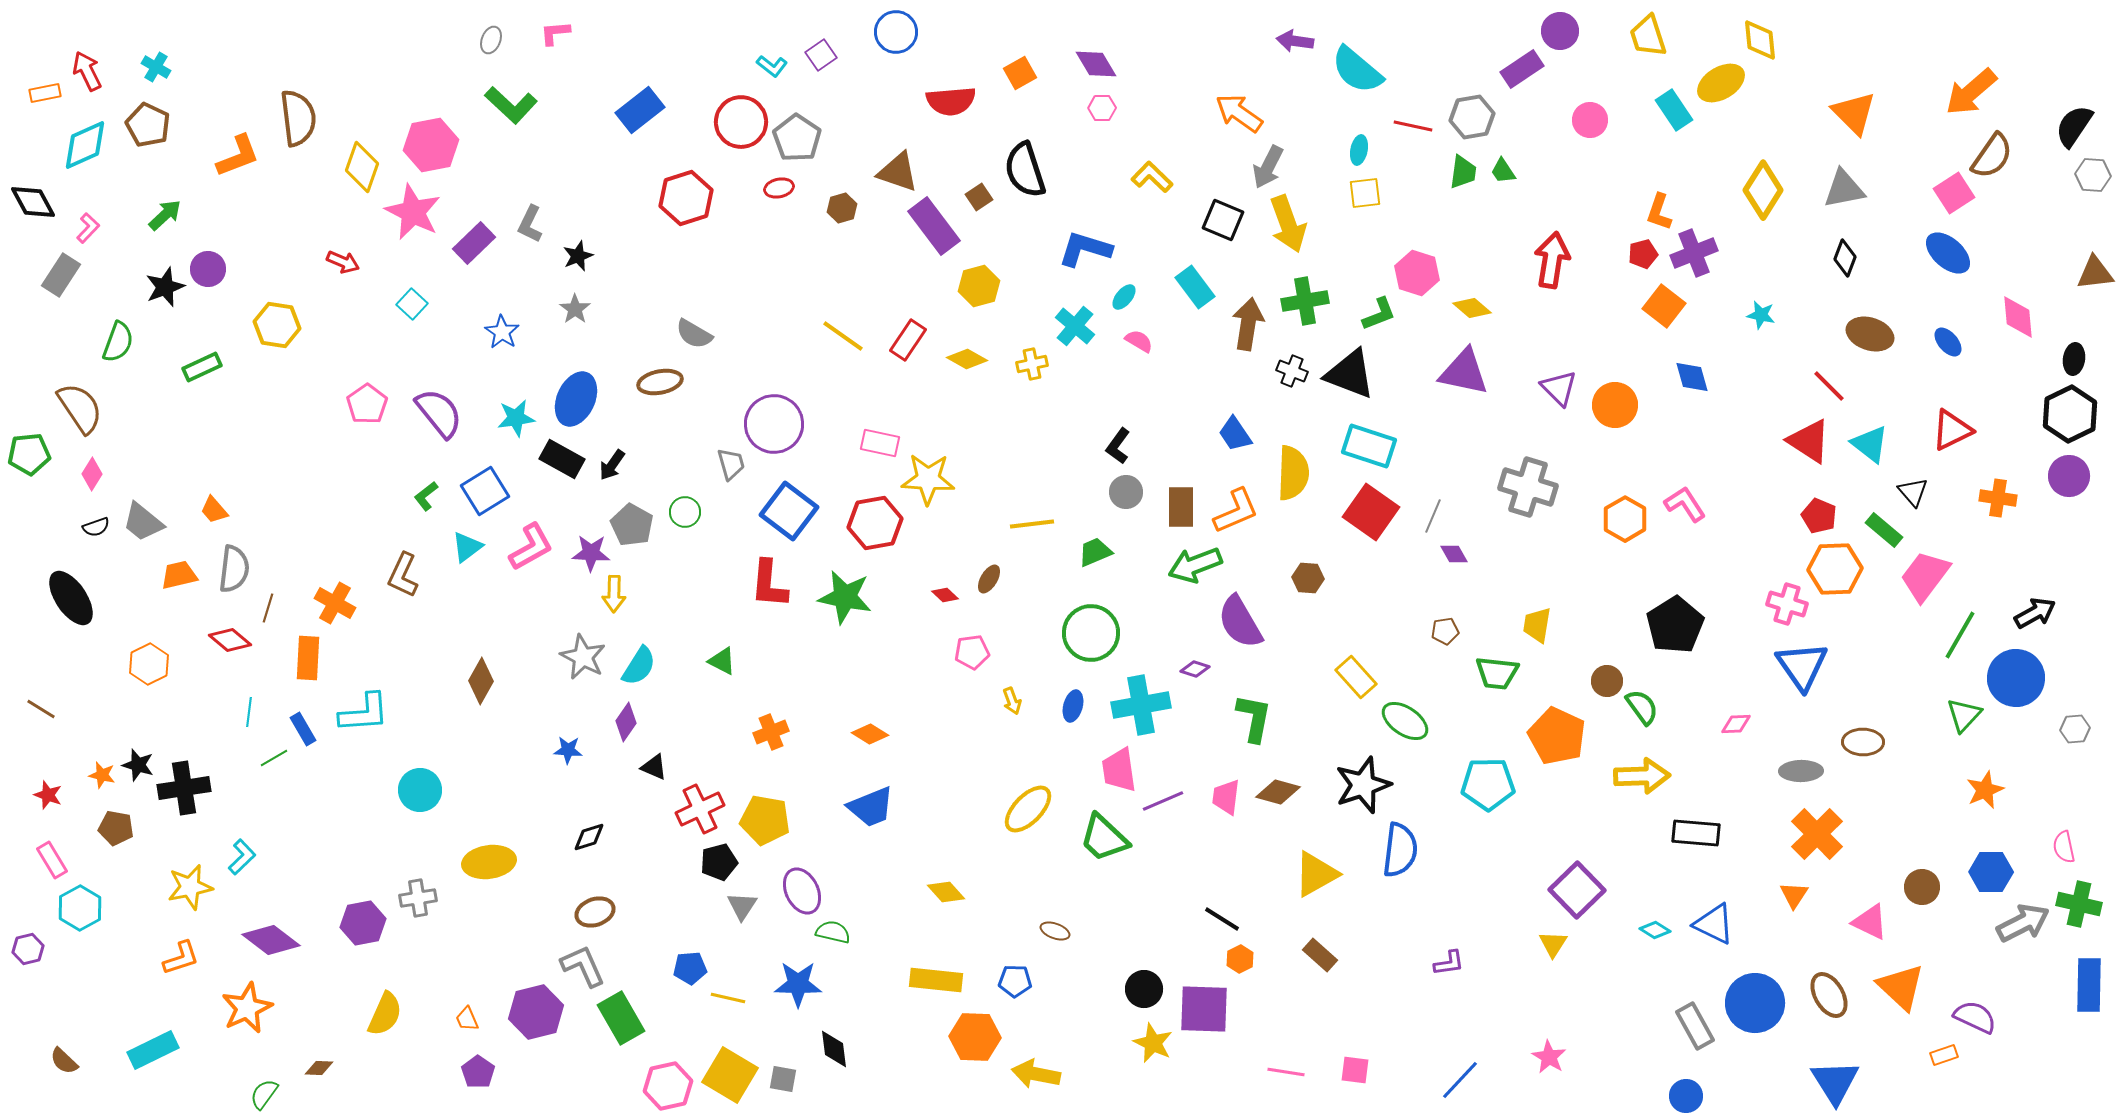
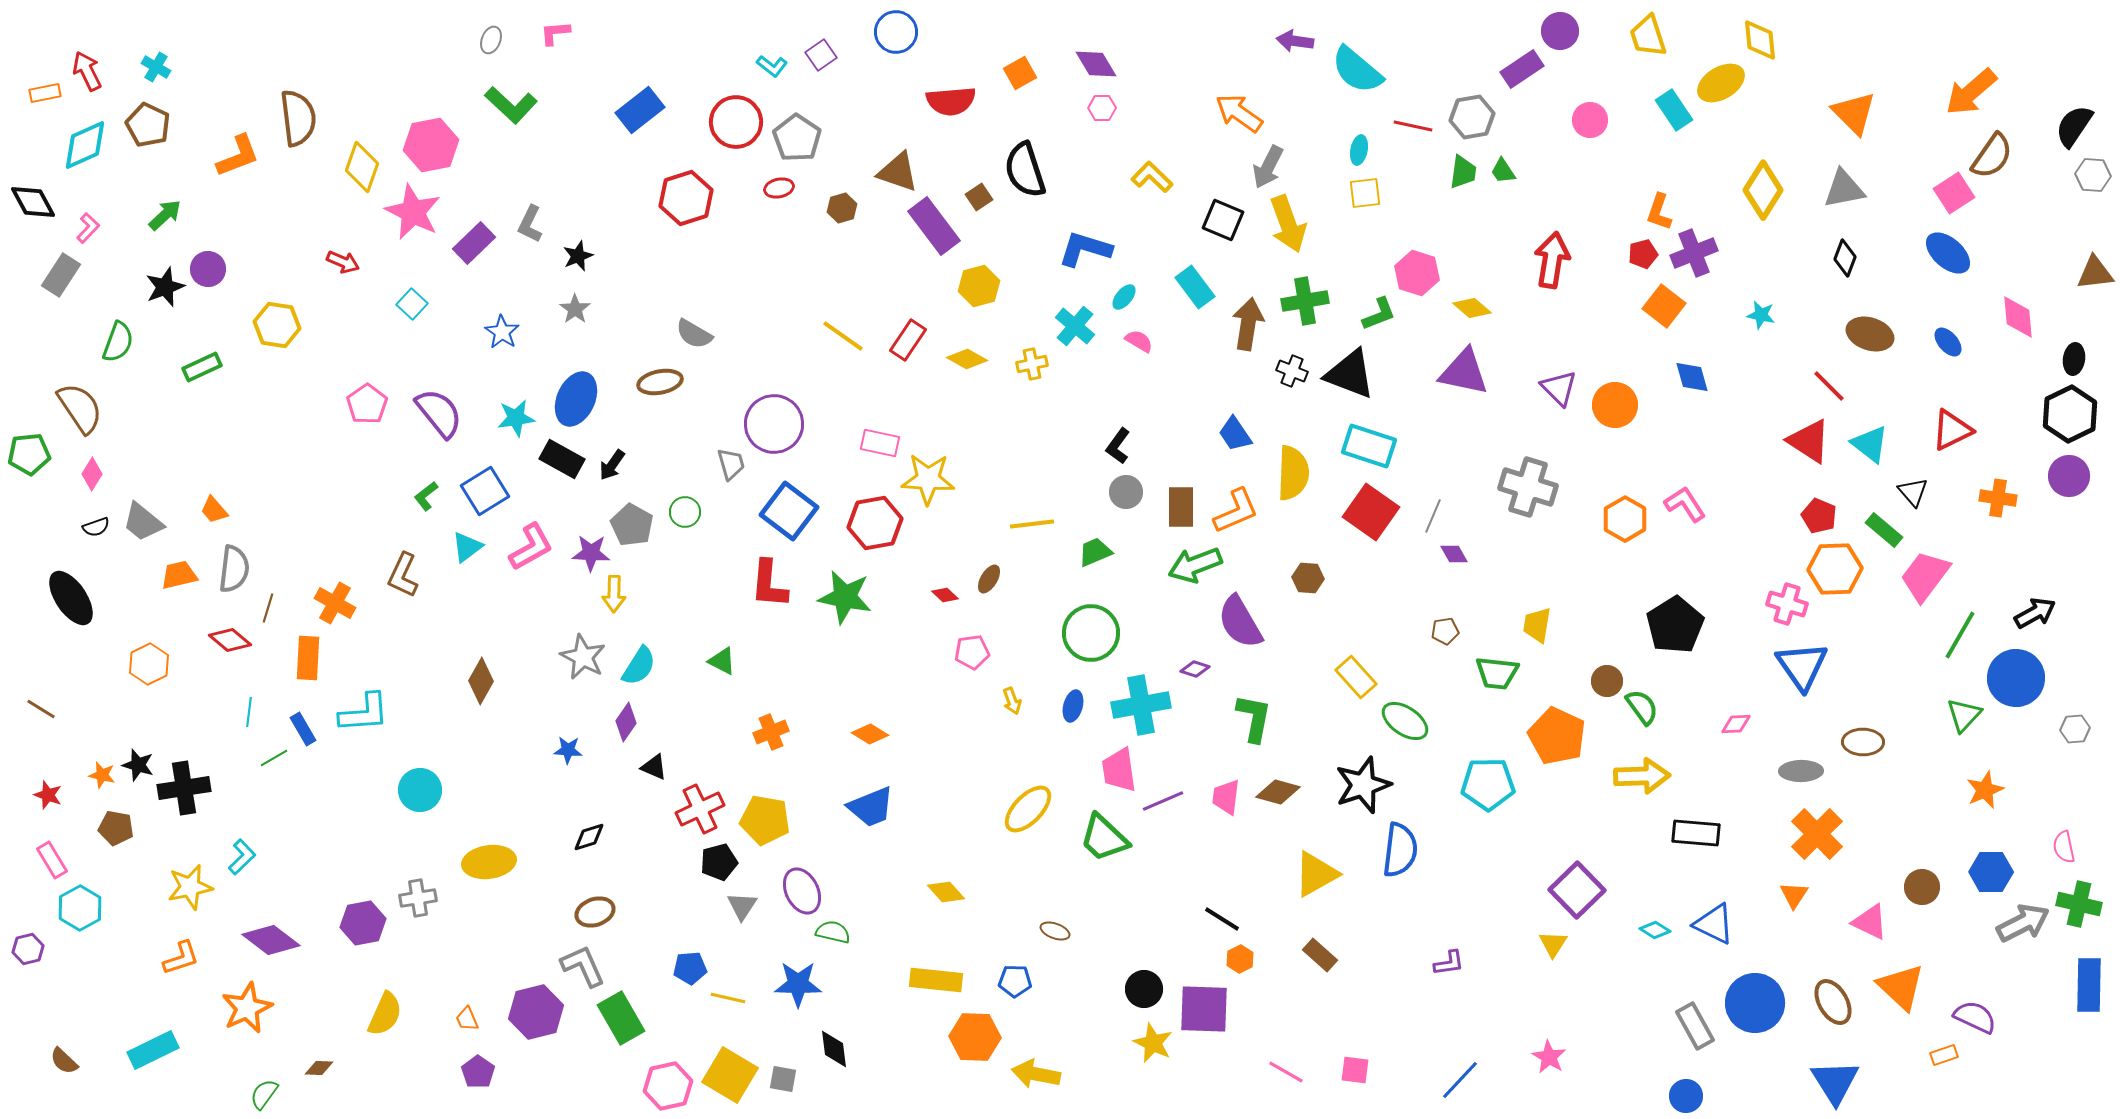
red circle at (741, 122): moved 5 px left
brown ellipse at (1829, 995): moved 4 px right, 7 px down
pink line at (1286, 1072): rotated 21 degrees clockwise
